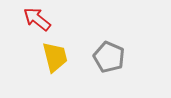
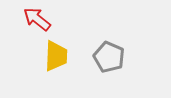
yellow trapezoid: moved 1 px right, 1 px up; rotated 16 degrees clockwise
